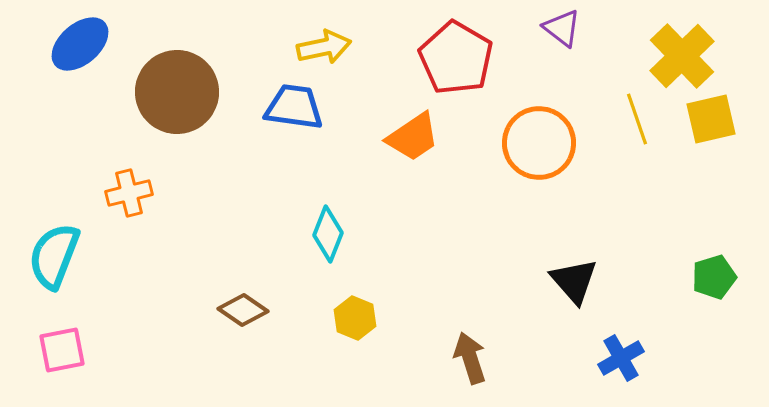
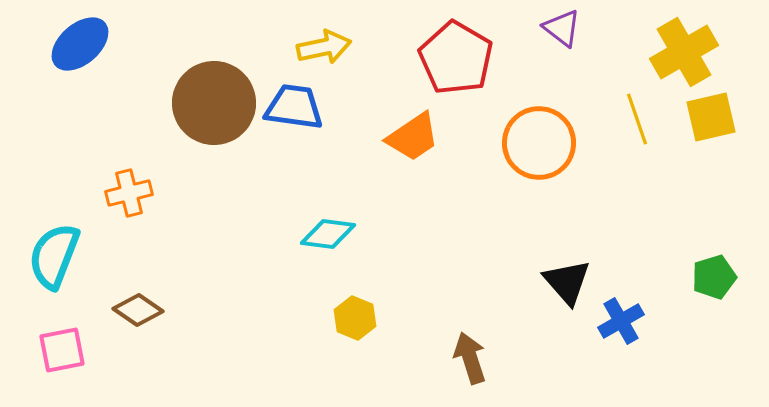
yellow cross: moved 2 px right, 4 px up; rotated 14 degrees clockwise
brown circle: moved 37 px right, 11 px down
yellow square: moved 2 px up
cyan diamond: rotated 76 degrees clockwise
black triangle: moved 7 px left, 1 px down
brown diamond: moved 105 px left
blue cross: moved 37 px up
